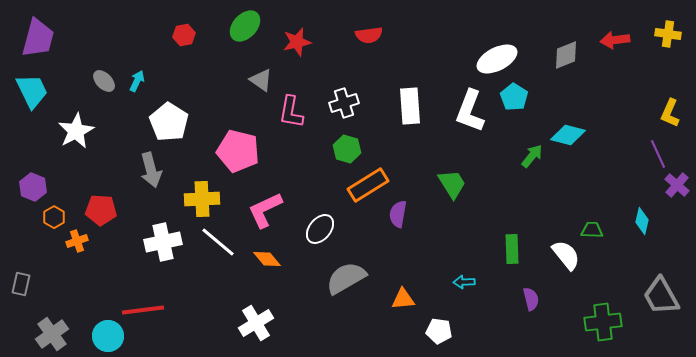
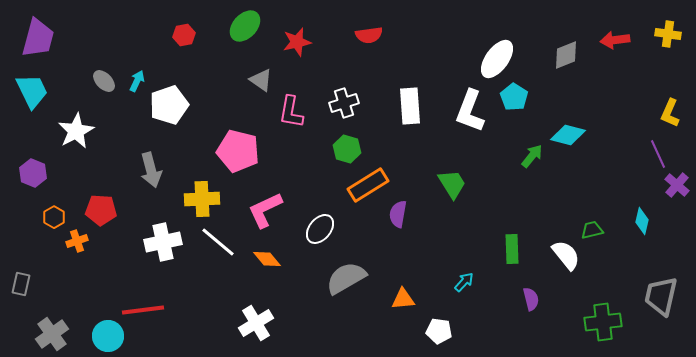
white ellipse at (497, 59): rotated 27 degrees counterclockwise
white pentagon at (169, 122): moved 17 px up; rotated 21 degrees clockwise
purple hexagon at (33, 187): moved 14 px up
green trapezoid at (592, 230): rotated 15 degrees counterclockwise
cyan arrow at (464, 282): rotated 135 degrees clockwise
gray trapezoid at (661, 296): rotated 42 degrees clockwise
